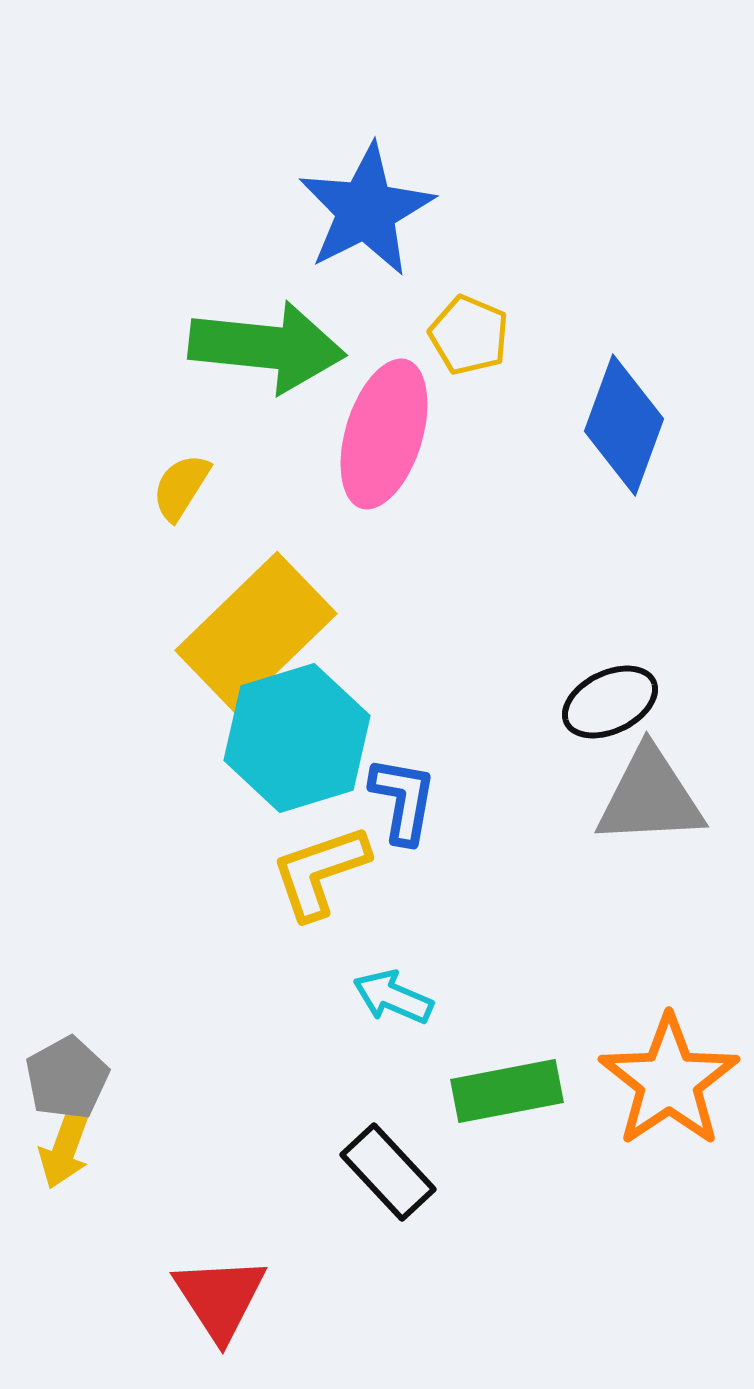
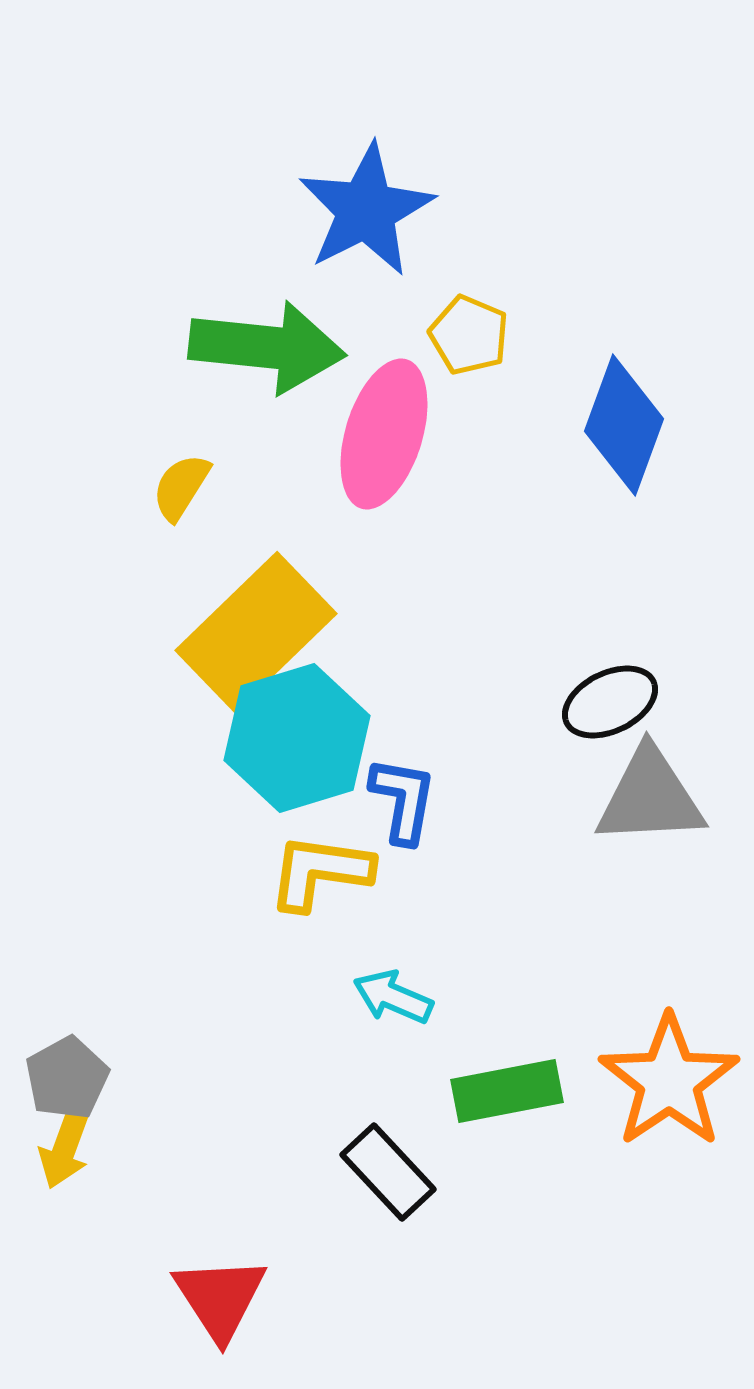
yellow L-shape: rotated 27 degrees clockwise
